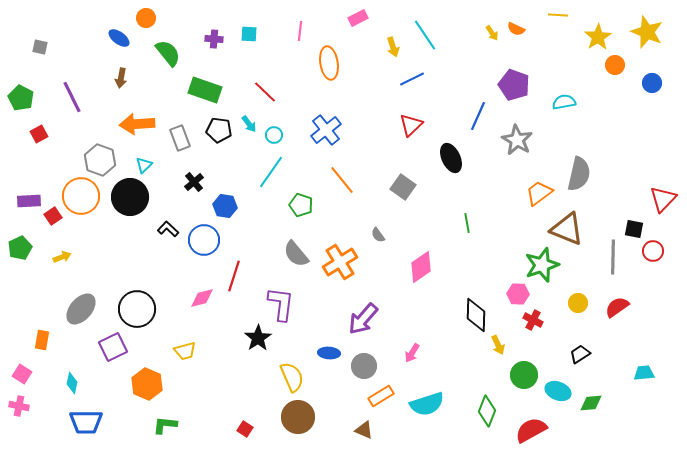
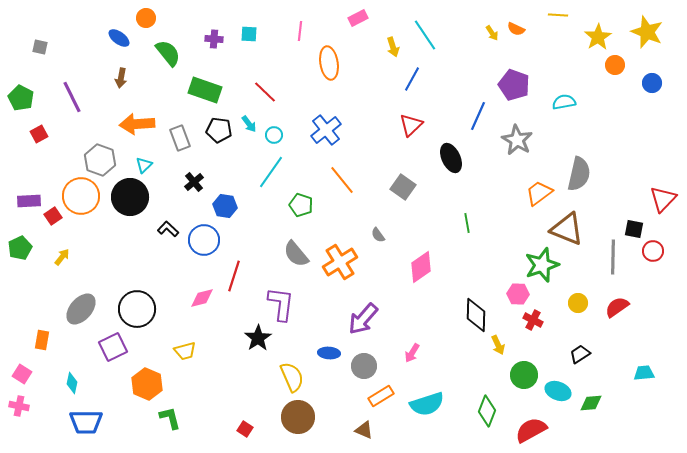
blue line at (412, 79): rotated 35 degrees counterclockwise
yellow arrow at (62, 257): rotated 30 degrees counterclockwise
green L-shape at (165, 425): moved 5 px right, 7 px up; rotated 70 degrees clockwise
